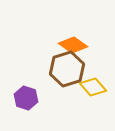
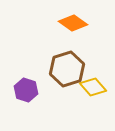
orange diamond: moved 22 px up
purple hexagon: moved 8 px up
